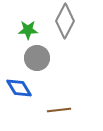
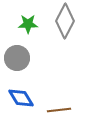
green star: moved 6 px up
gray circle: moved 20 px left
blue diamond: moved 2 px right, 10 px down
